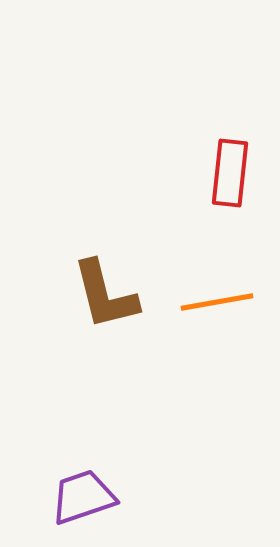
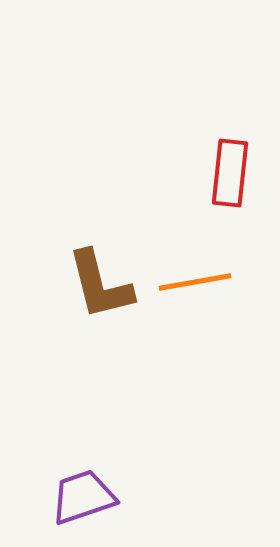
brown L-shape: moved 5 px left, 10 px up
orange line: moved 22 px left, 20 px up
